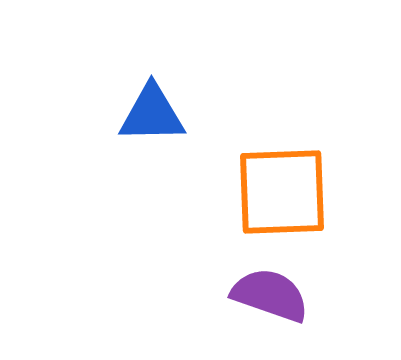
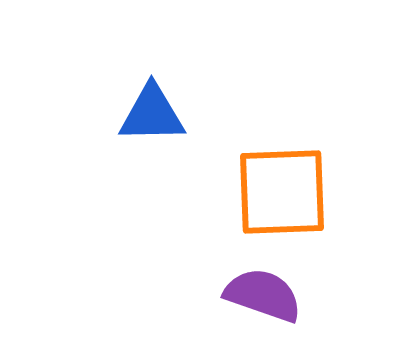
purple semicircle: moved 7 px left
